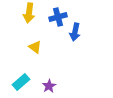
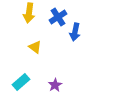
blue cross: rotated 18 degrees counterclockwise
purple star: moved 6 px right, 1 px up
